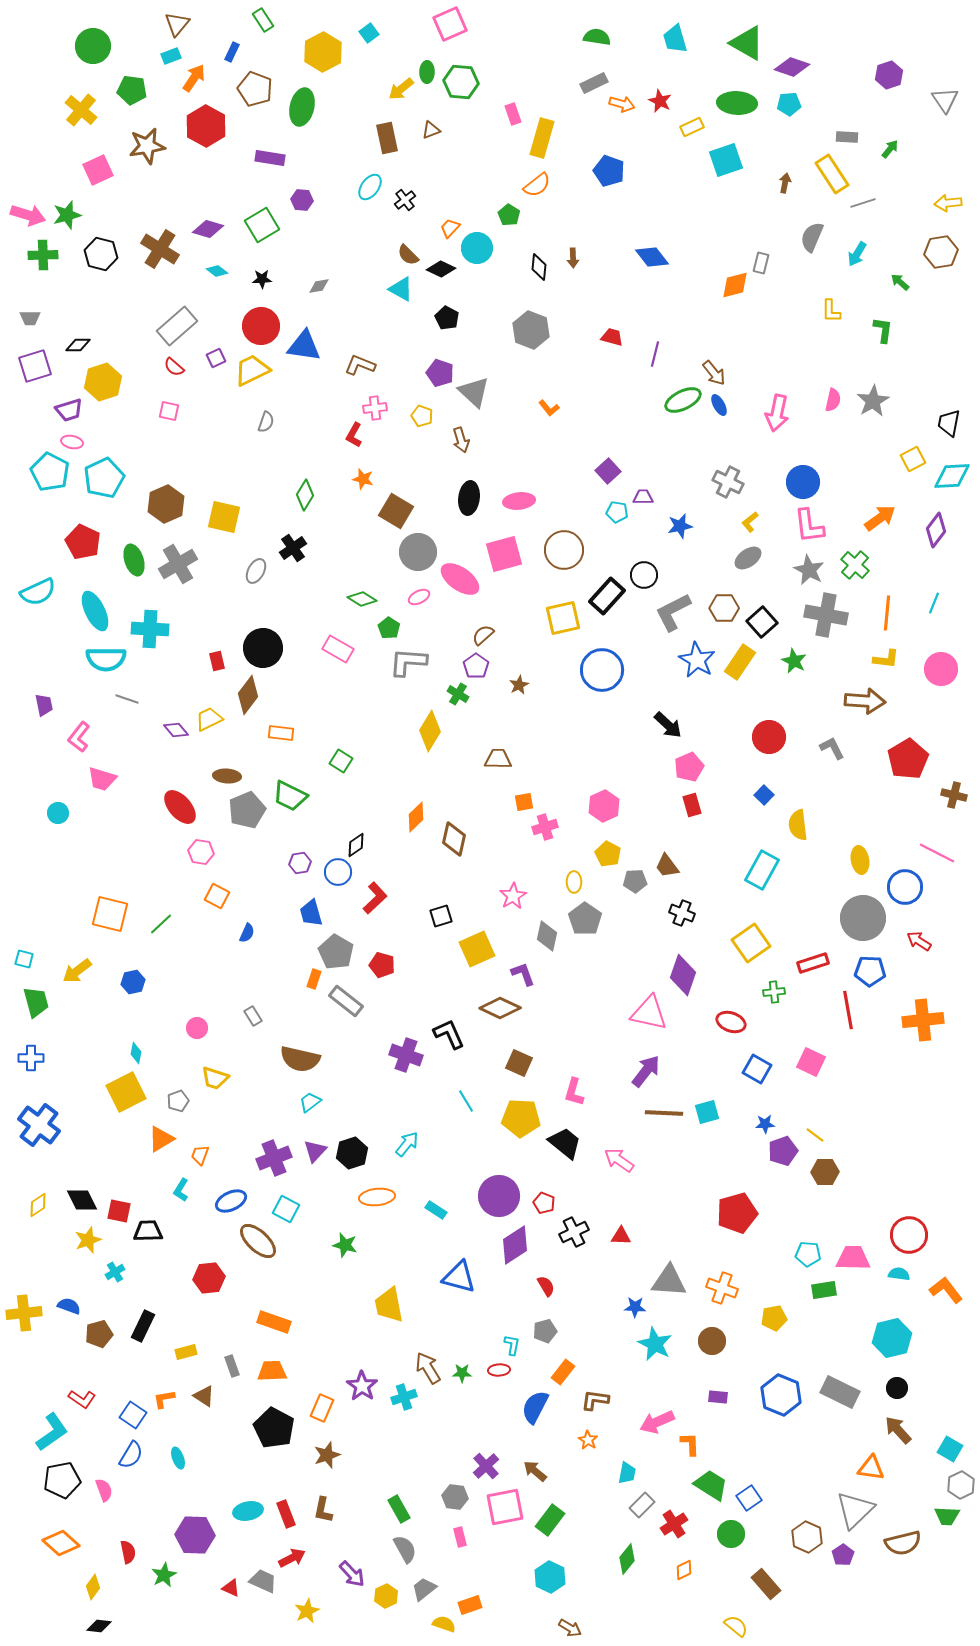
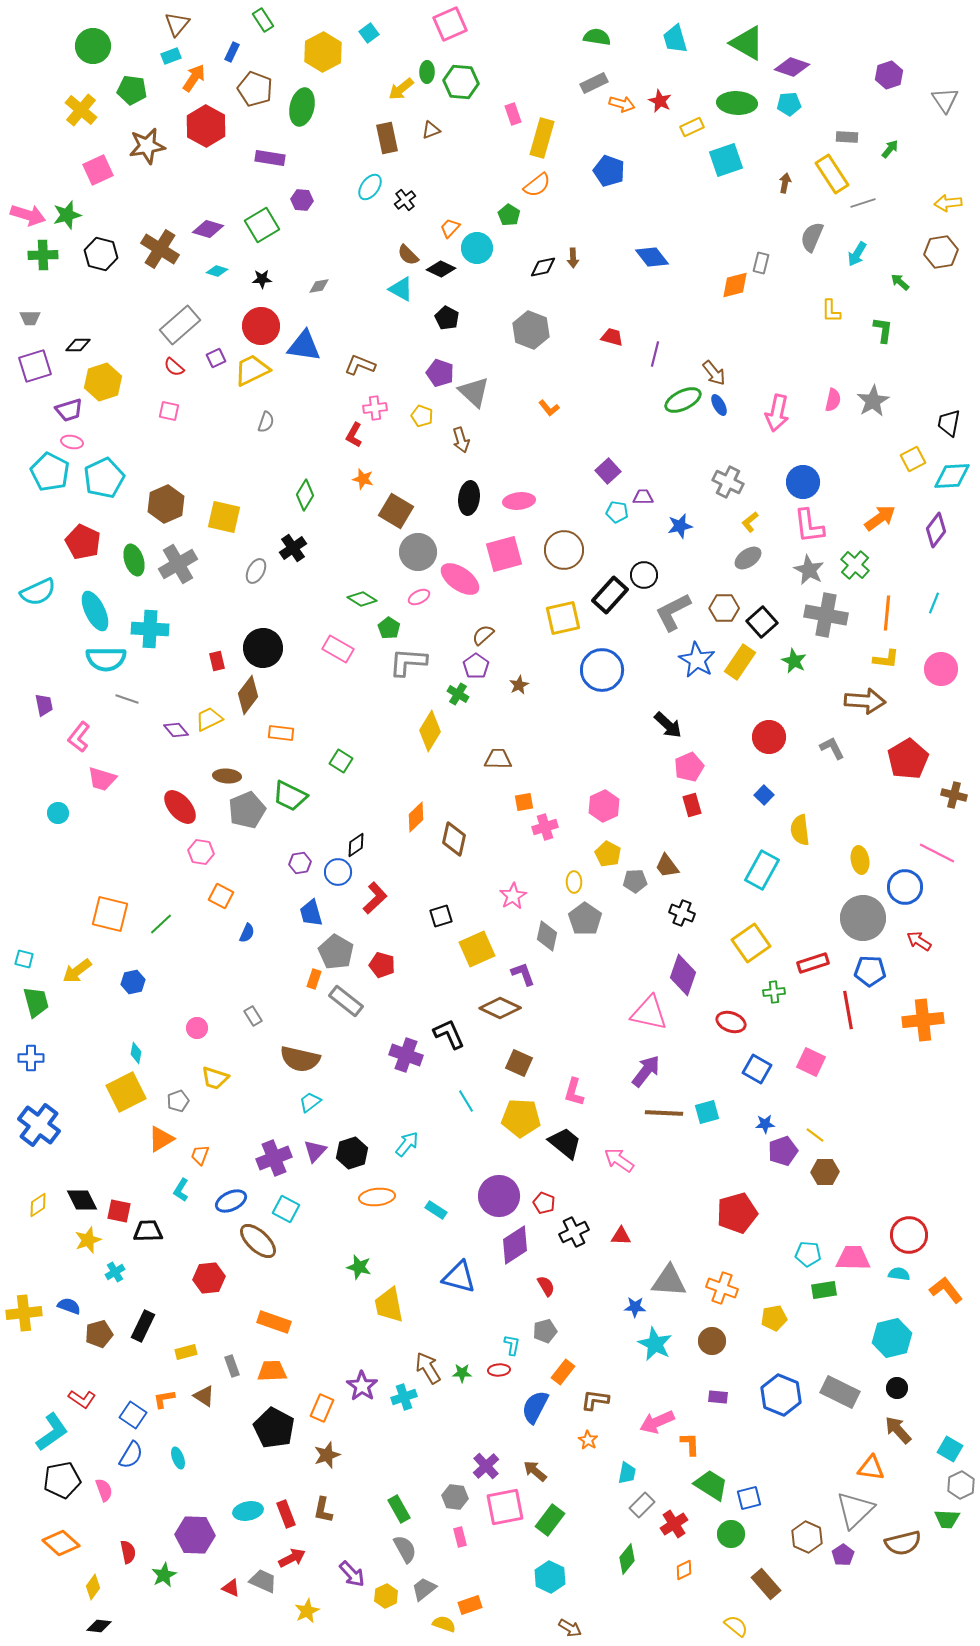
black diamond at (539, 267): moved 4 px right; rotated 72 degrees clockwise
cyan diamond at (217, 271): rotated 20 degrees counterclockwise
gray rectangle at (177, 326): moved 3 px right, 1 px up
black rectangle at (607, 596): moved 3 px right, 1 px up
yellow semicircle at (798, 825): moved 2 px right, 5 px down
orange square at (217, 896): moved 4 px right
green star at (345, 1245): moved 14 px right, 22 px down
blue square at (749, 1498): rotated 20 degrees clockwise
green trapezoid at (947, 1516): moved 3 px down
